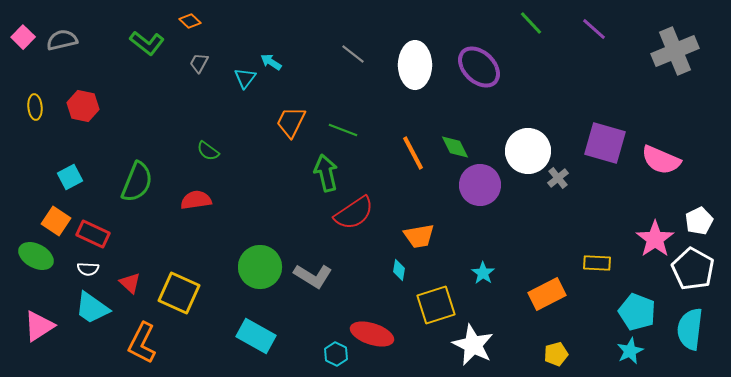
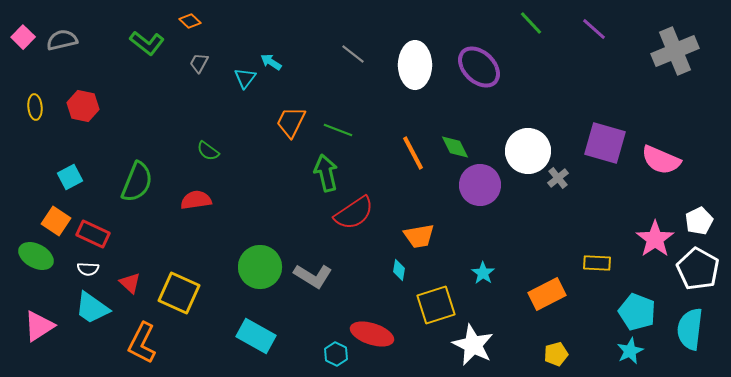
green line at (343, 130): moved 5 px left
white pentagon at (693, 269): moved 5 px right
